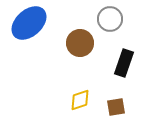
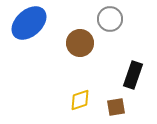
black rectangle: moved 9 px right, 12 px down
